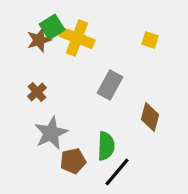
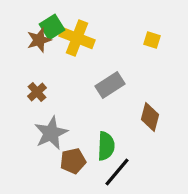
yellow square: moved 2 px right
gray rectangle: rotated 28 degrees clockwise
